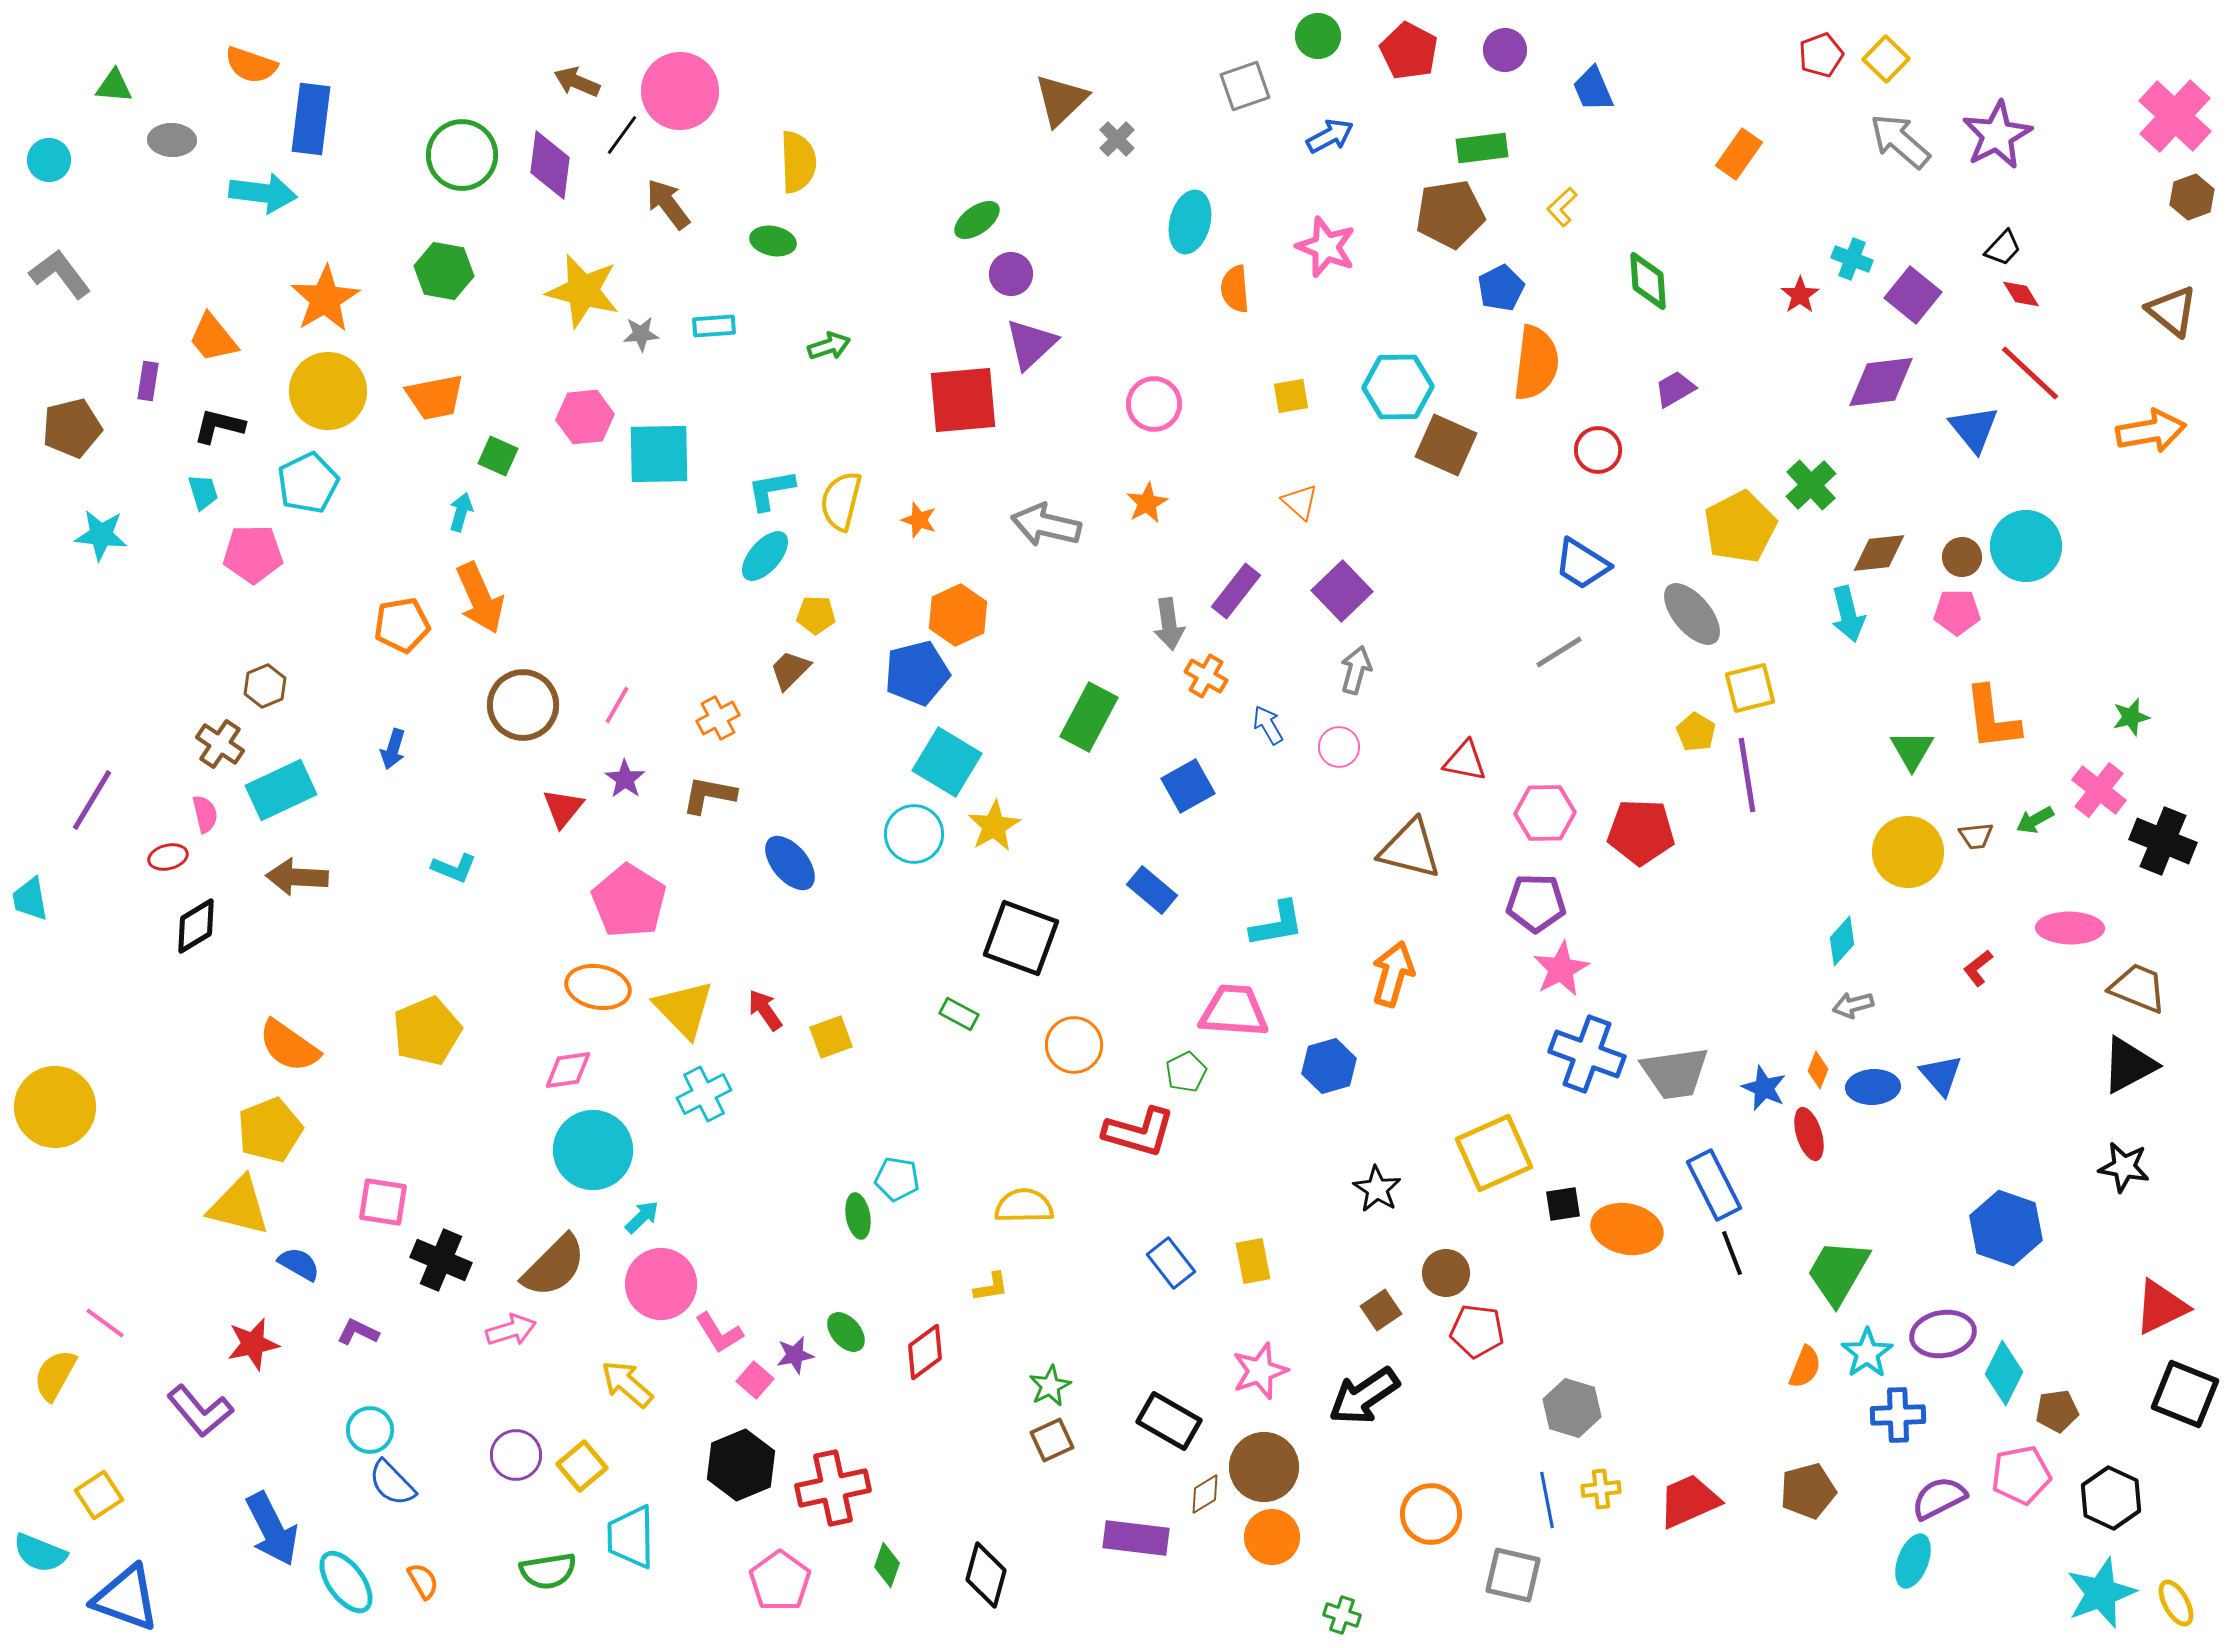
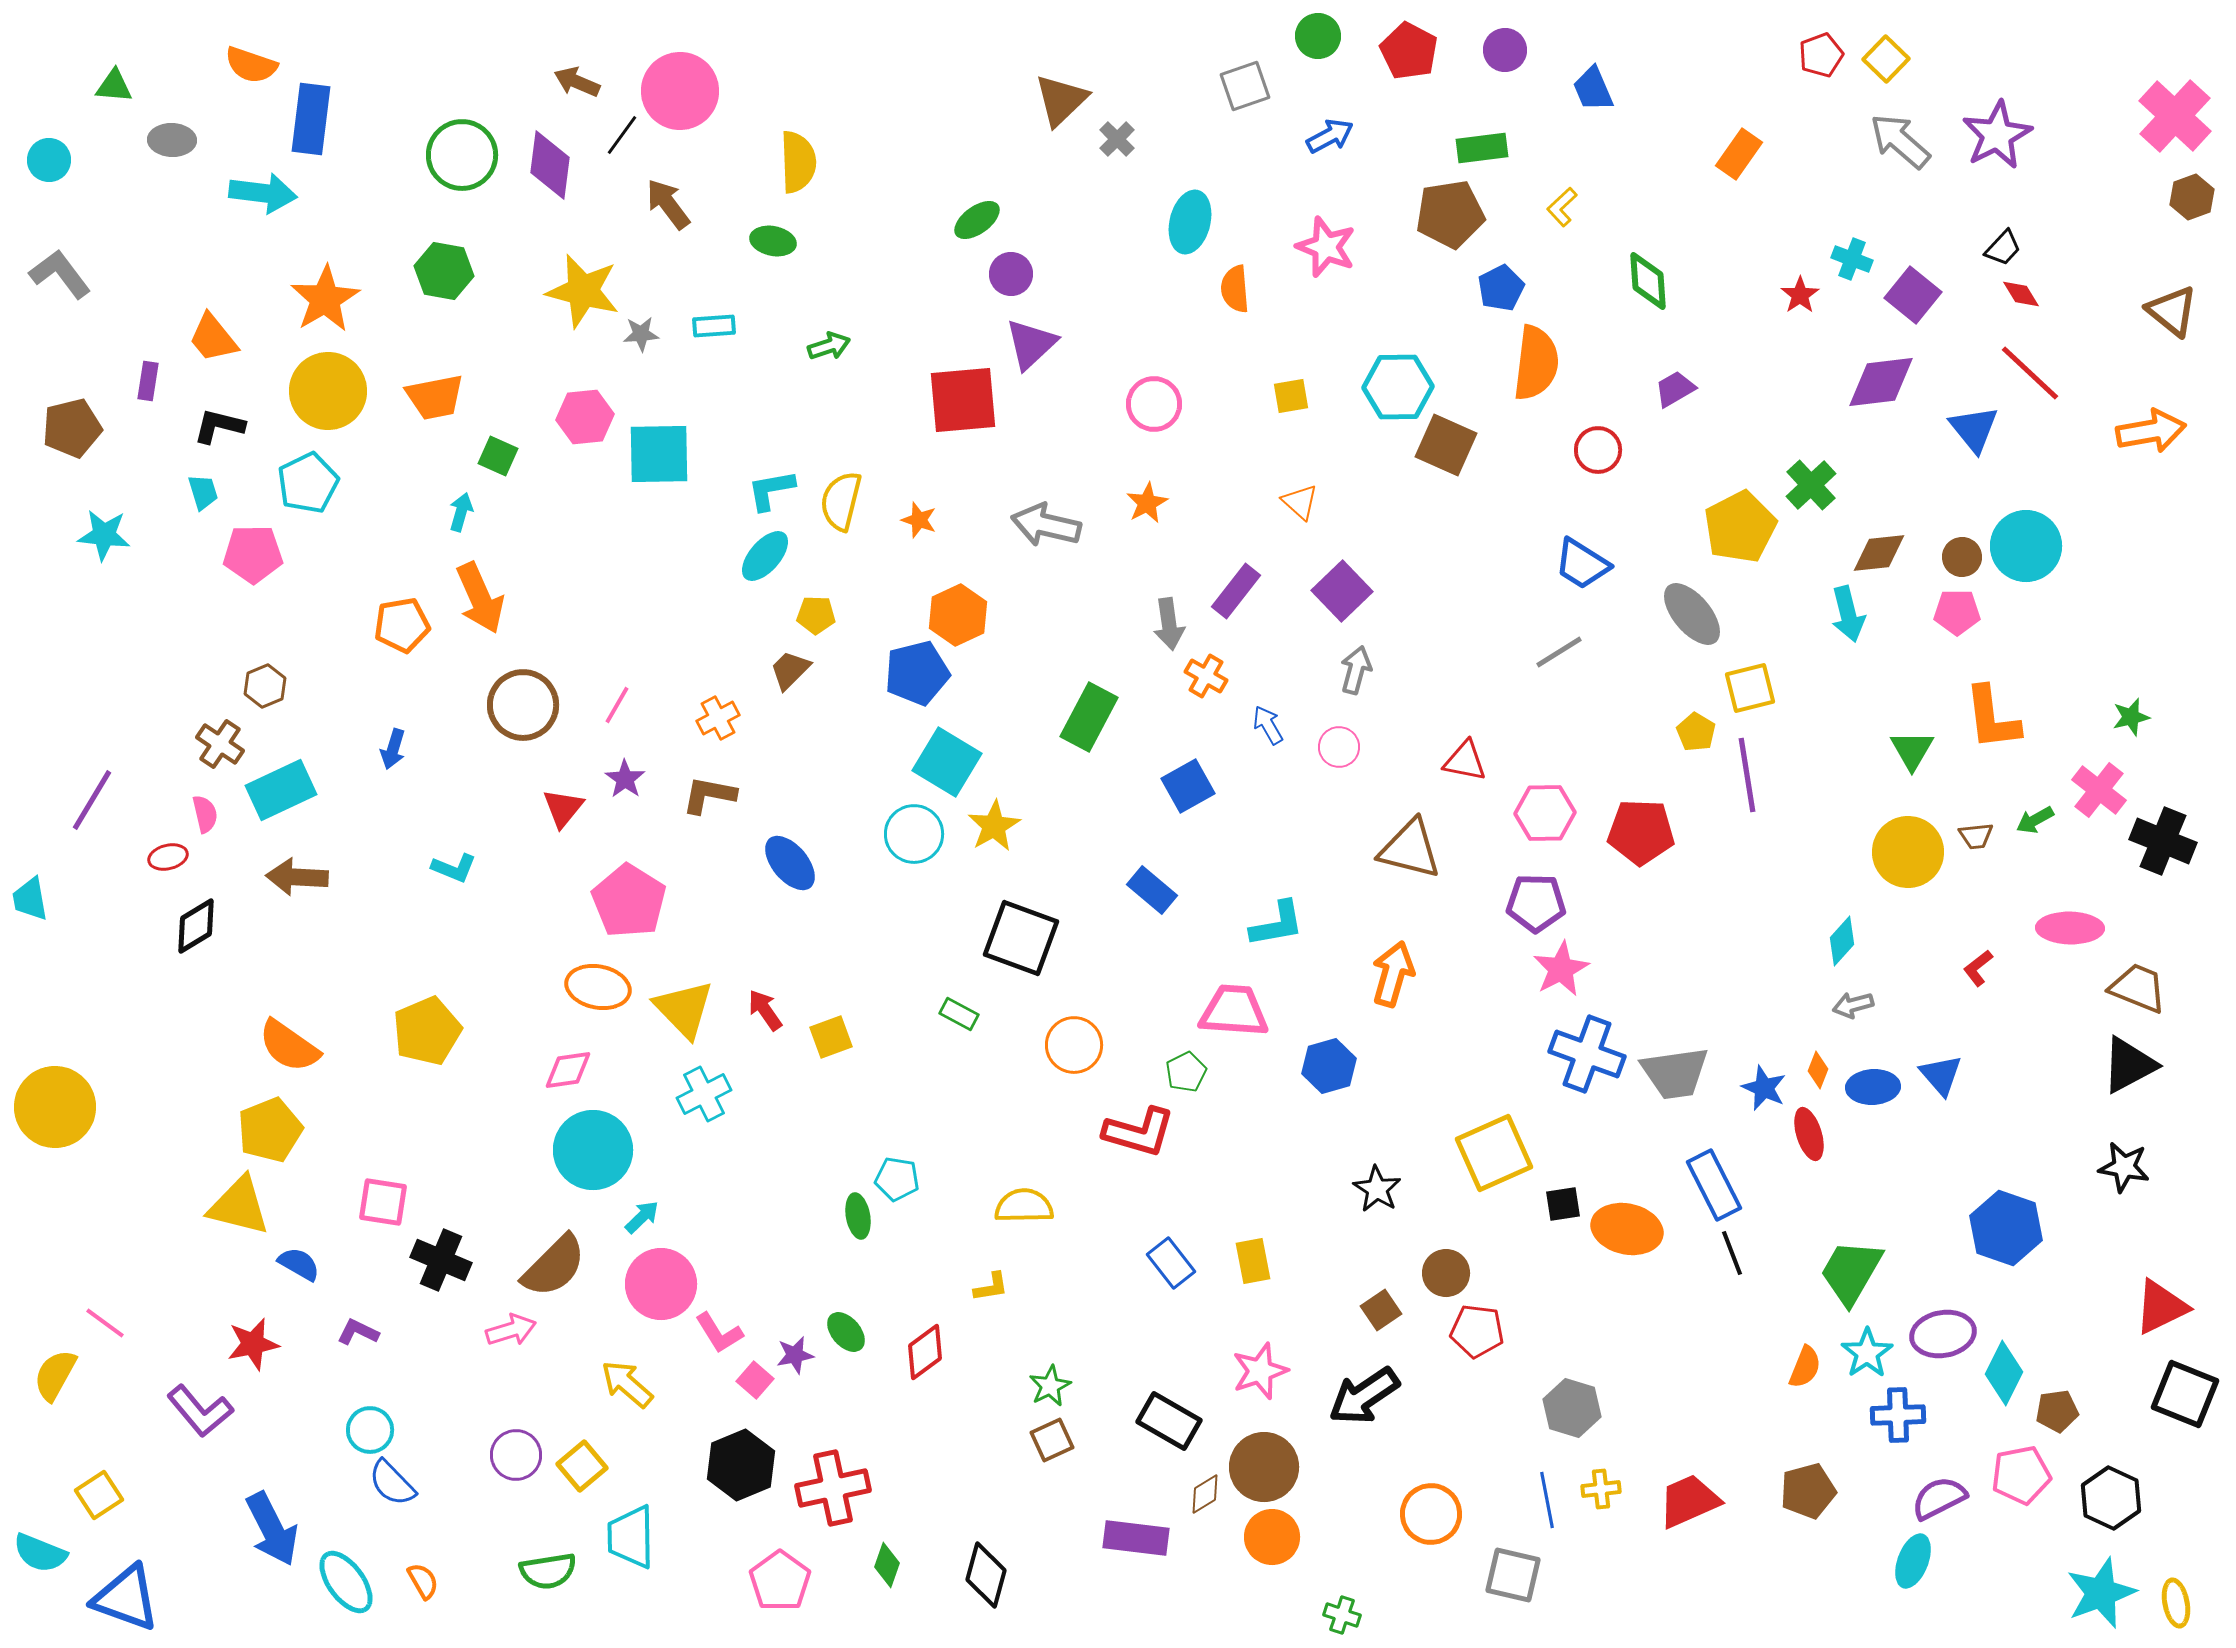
cyan star at (101, 535): moved 3 px right
green trapezoid at (1838, 1272): moved 13 px right
yellow ellipse at (2176, 1603): rotated 18 degrees clockwise
